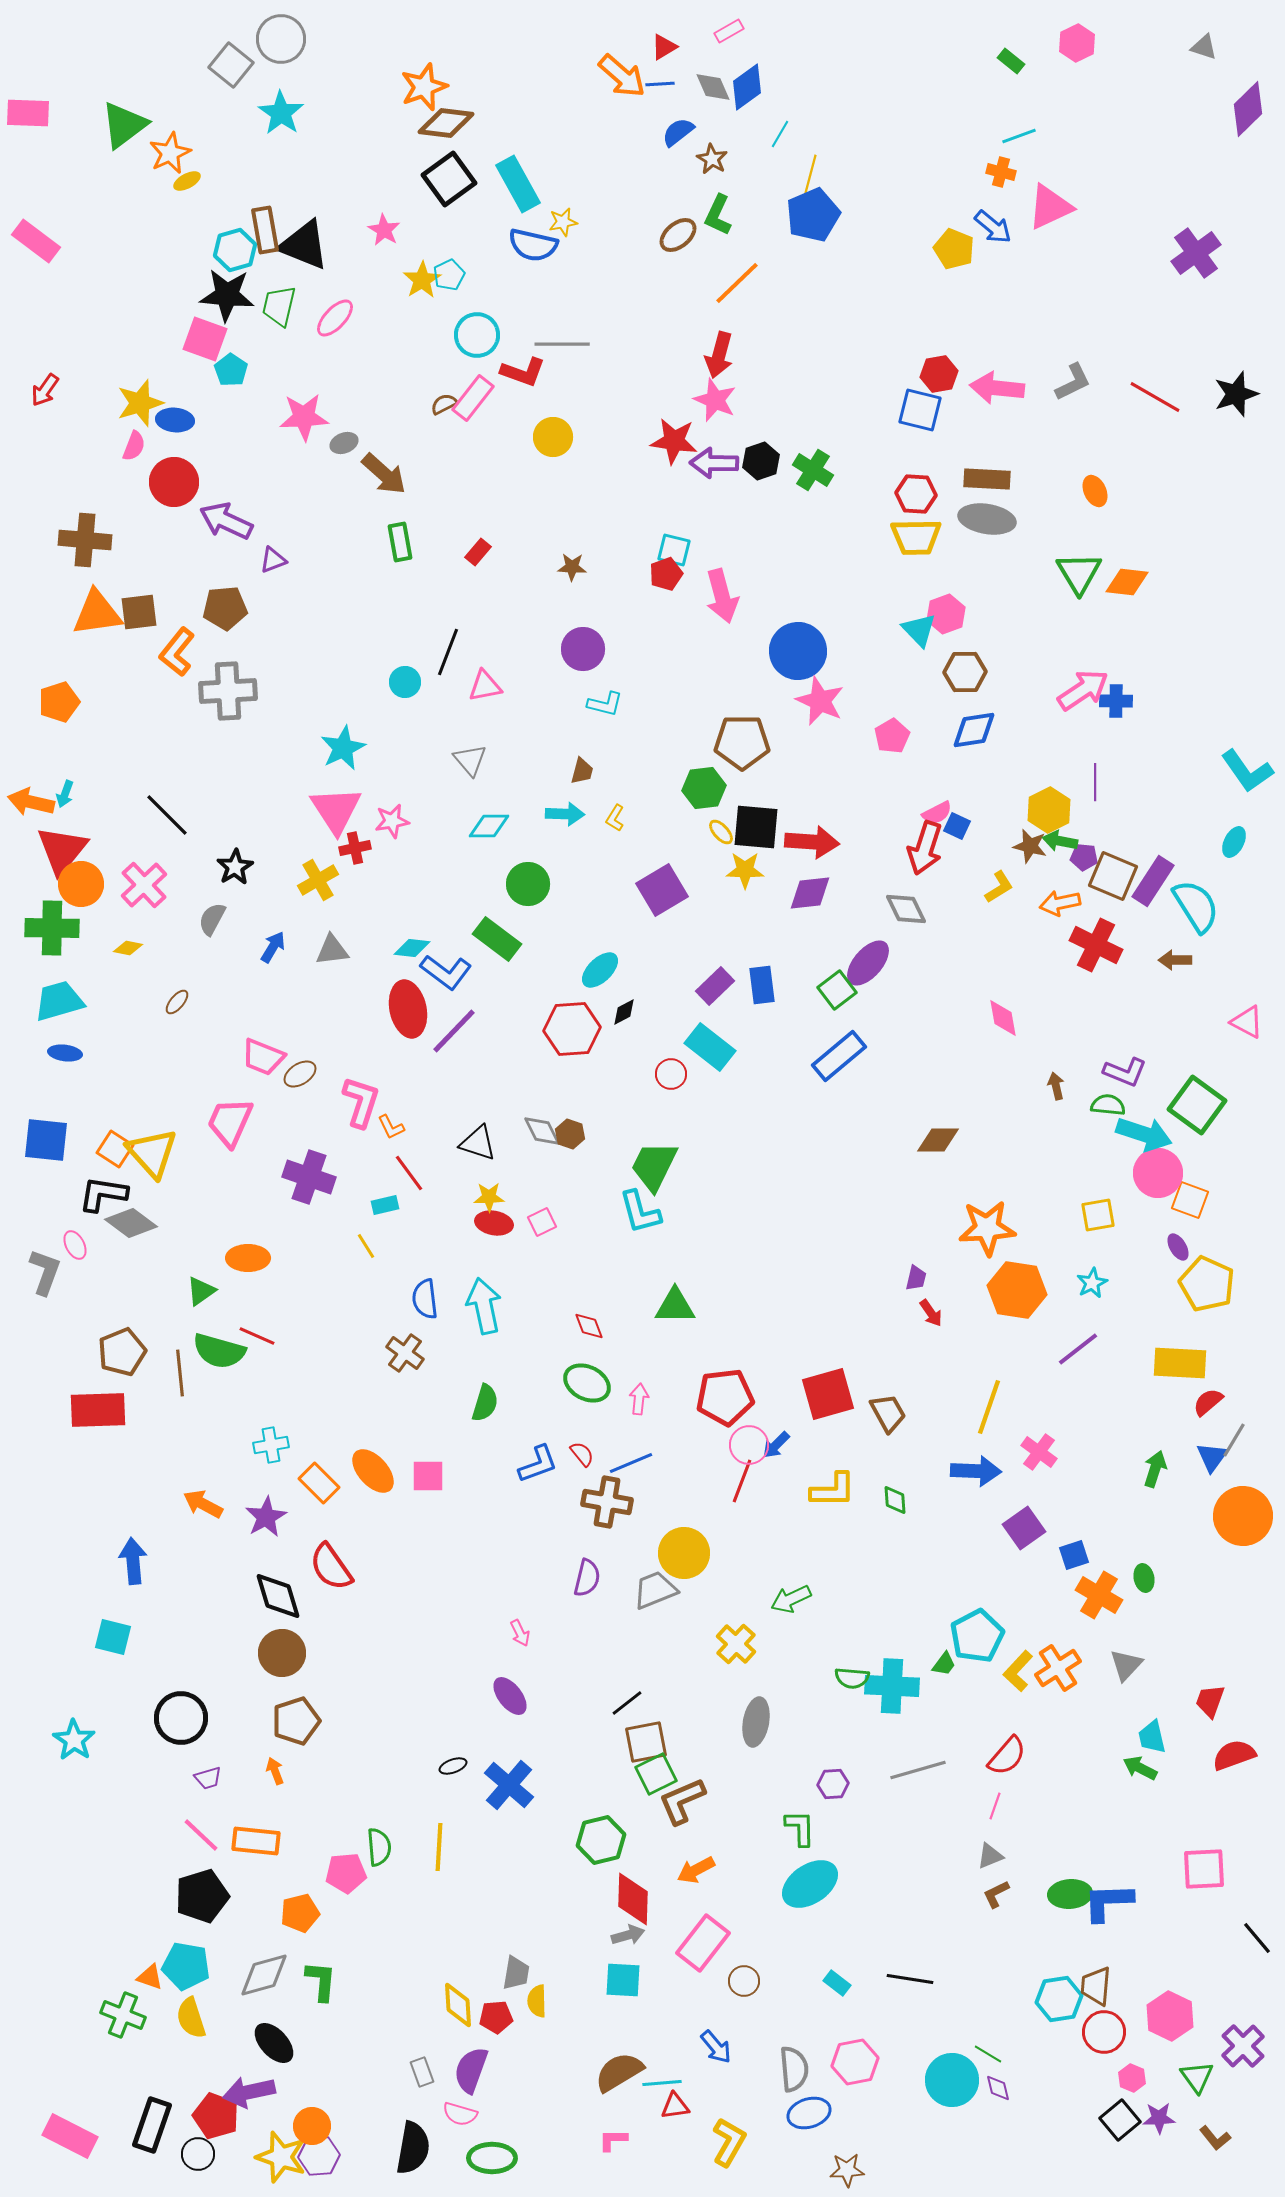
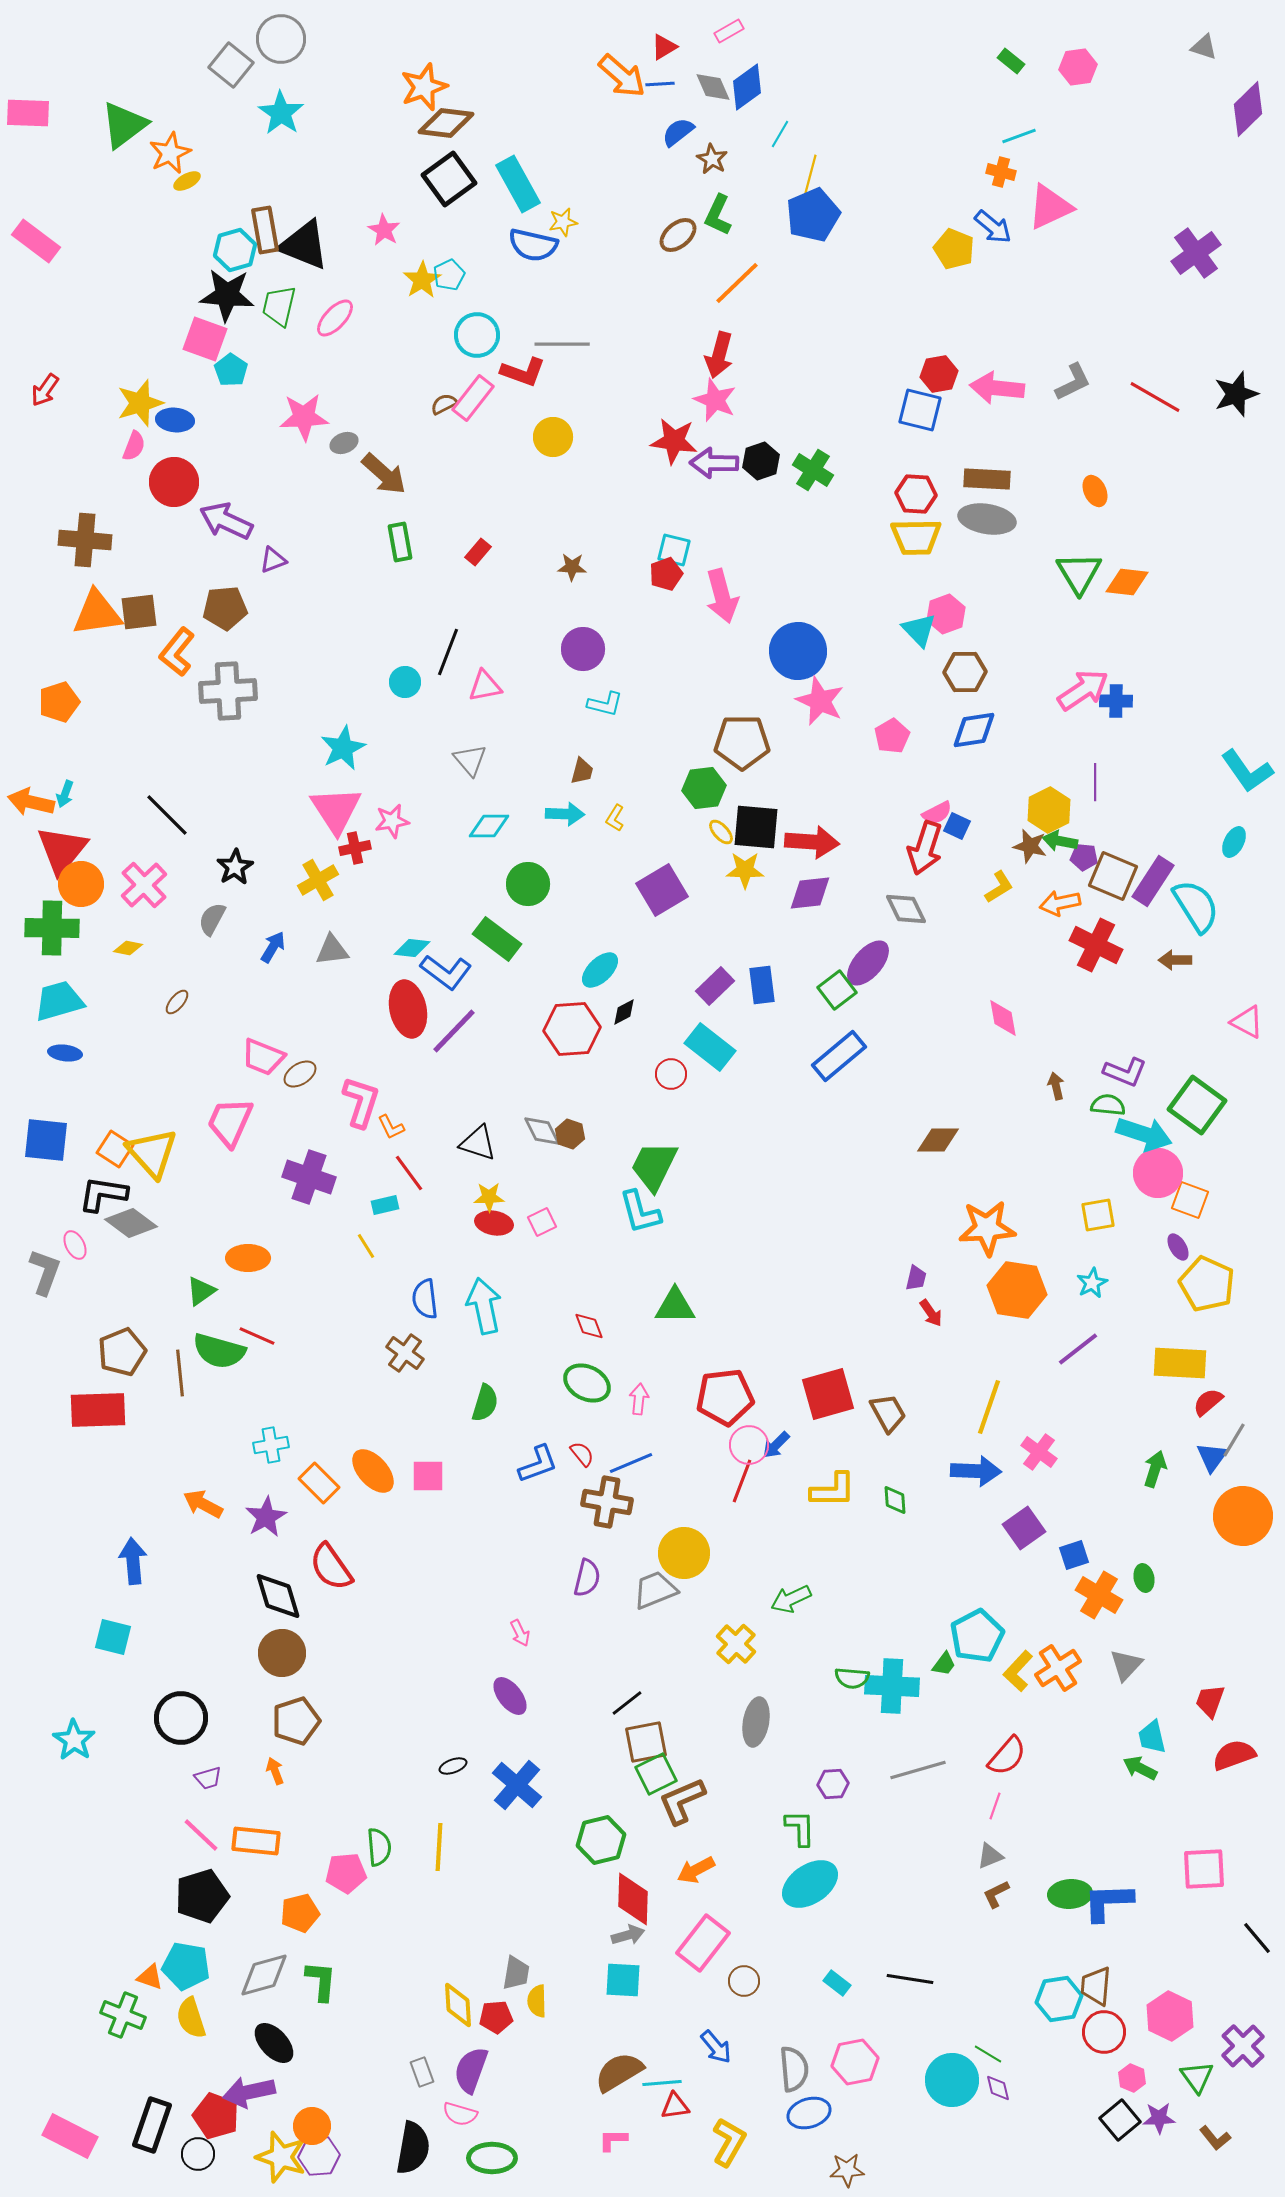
pink hexagon at (1077, 43): moved 1 px right, 24 px down; rotated 18 degrees clockwise
blue cross at (509, 1785): moved 8 px right
